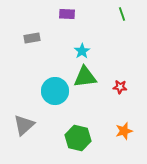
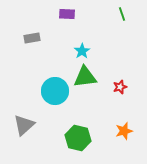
red star: rotated 24 degrees counterclockwise
